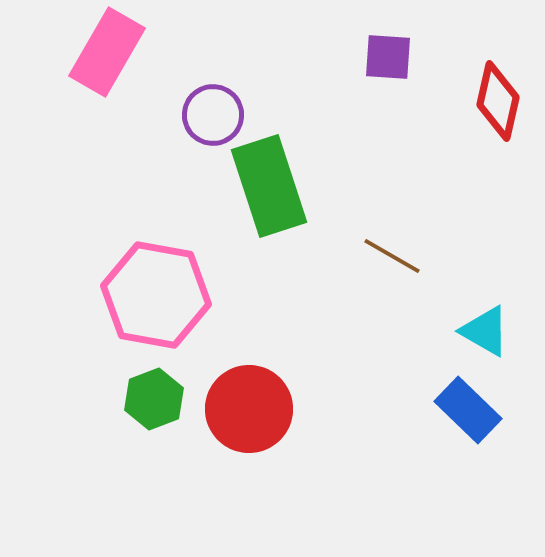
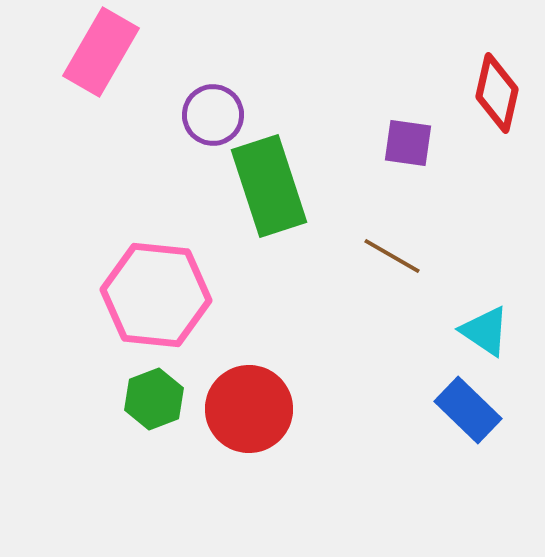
pink rectangle: moved 6 px left
purple square: moved 20 px right, 86 px down; rotated 4 degrees clockwise
red diamond: moved 1 px left, 8 px up
pink hexagon: rotated 4 degrees counterclockwise
cyan triangle: rotated 4 degrees clockwise
